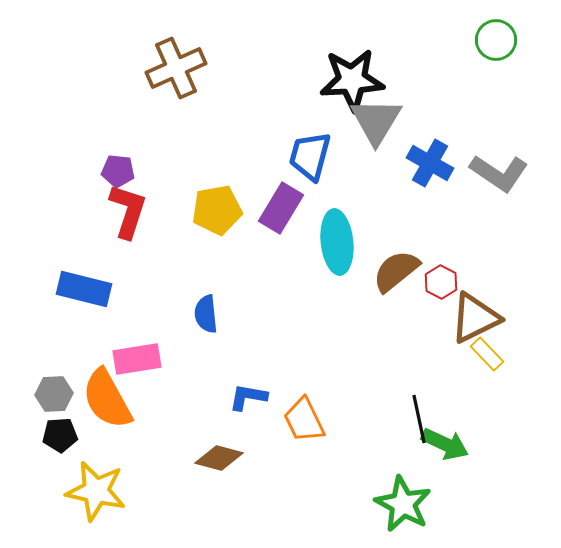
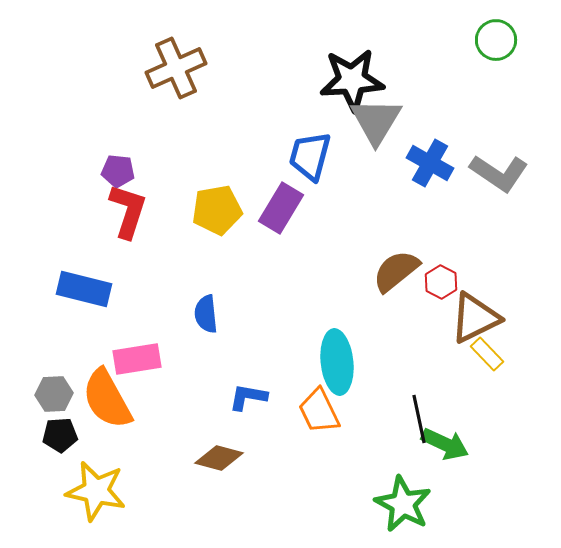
cyan ellipse: moved 120 px down
orange trapezoid: moved 15 px right, 9 px up
